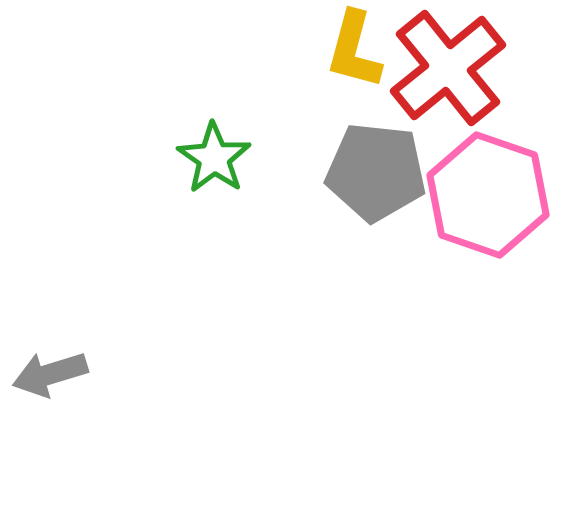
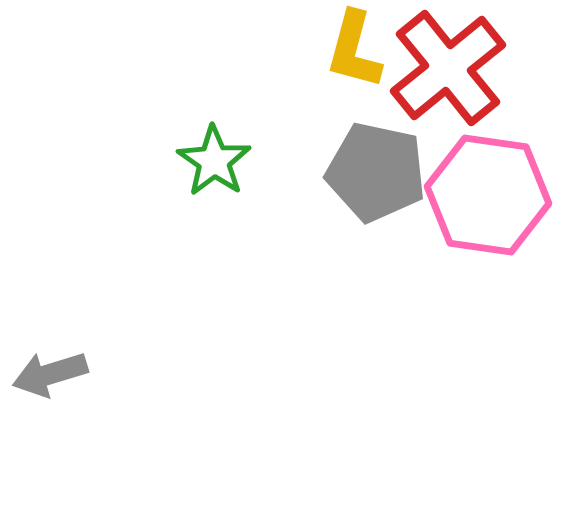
green star: moved 3 px down
gray pentagon: rotated 6 degrees clockwise
pink hexagon: rotated 11 degrees counterclockwise
